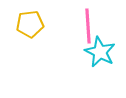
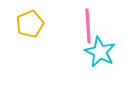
yellow pentagon: rotated 16 degrees counterclockwise
